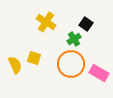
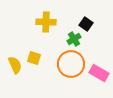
yellow cross: rotated 30 degrees counterclockwise
